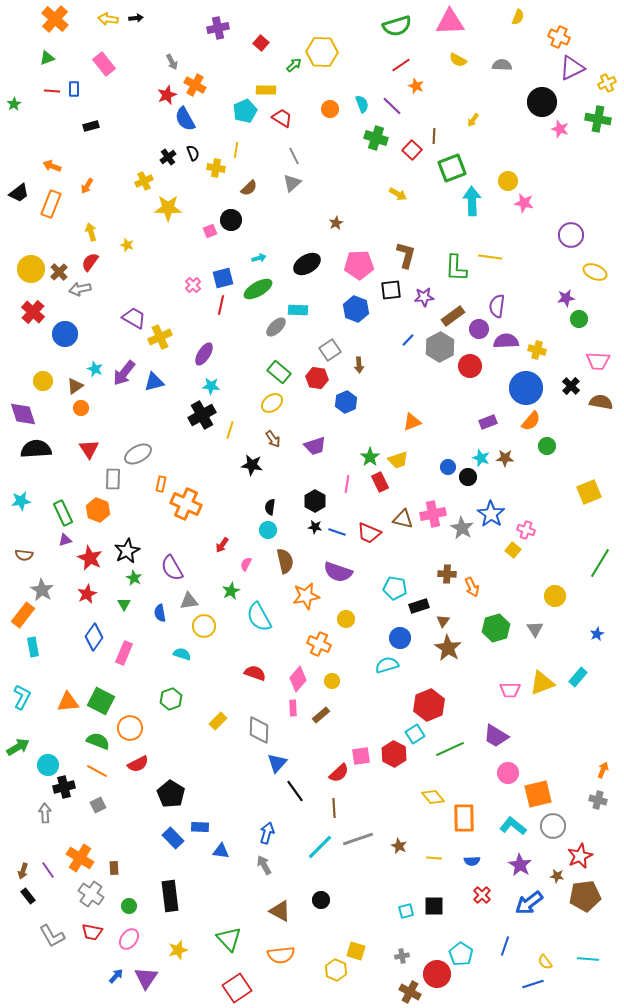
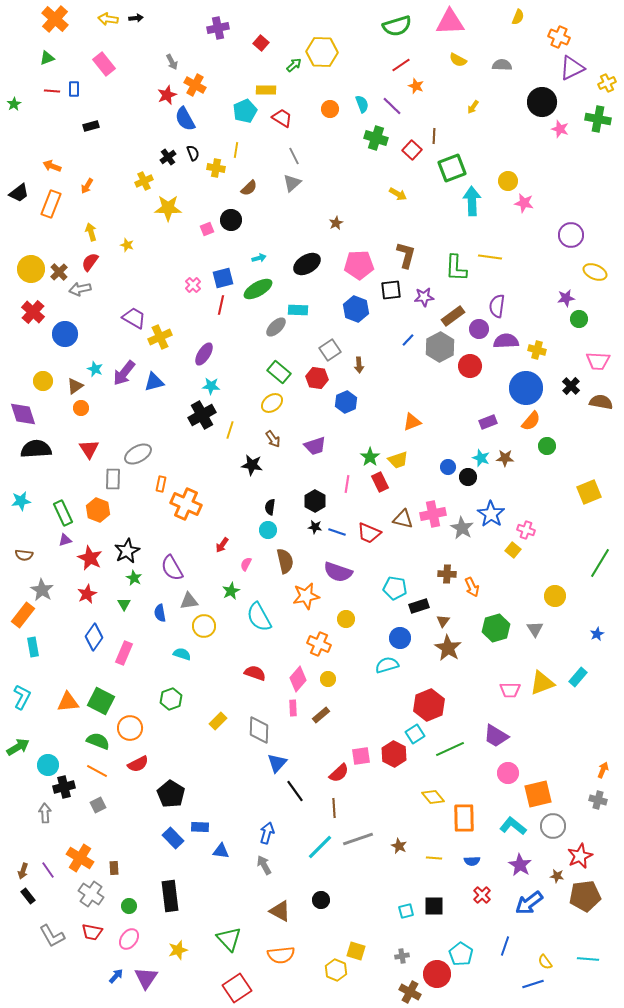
yellow arrow at (473, 120): moved 13 px up
pink square at (210, 231): moved 3 px left, 2 px up
yellow circle at (332, 681): moved 4 px left, 2 px up
